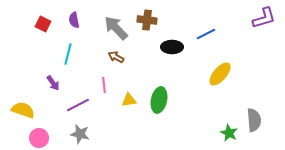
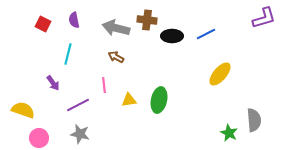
gray arrow: rotated 32 degrees counterclockwise
black ellipse: moved 11 px up
